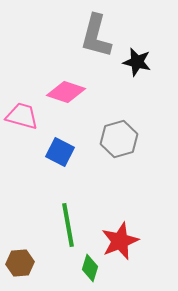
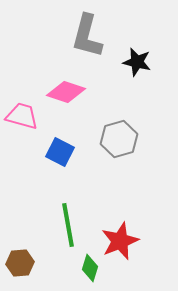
gray L-shape: moved 9 px left
